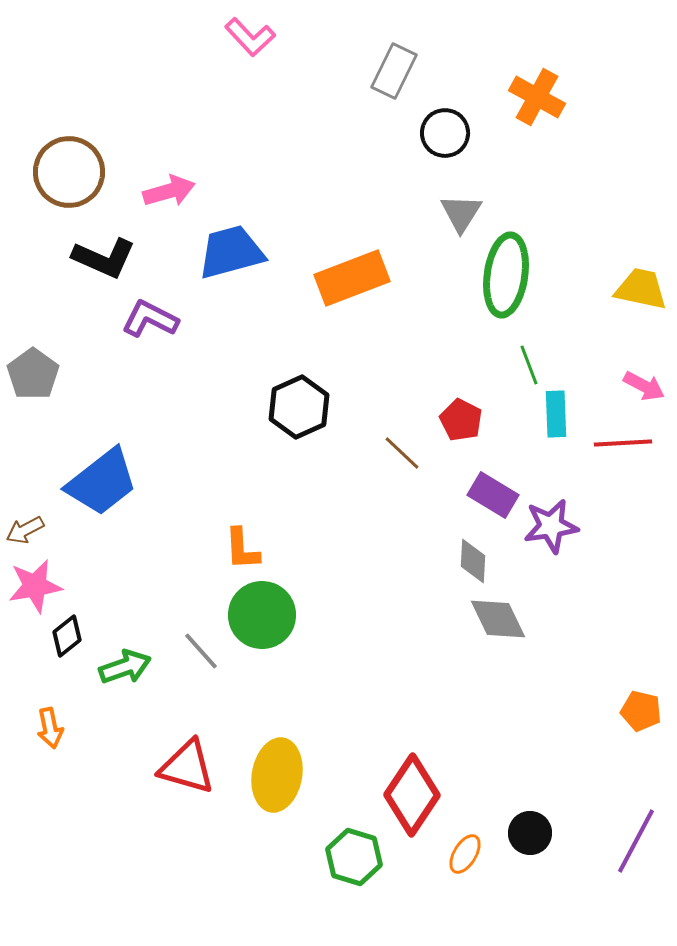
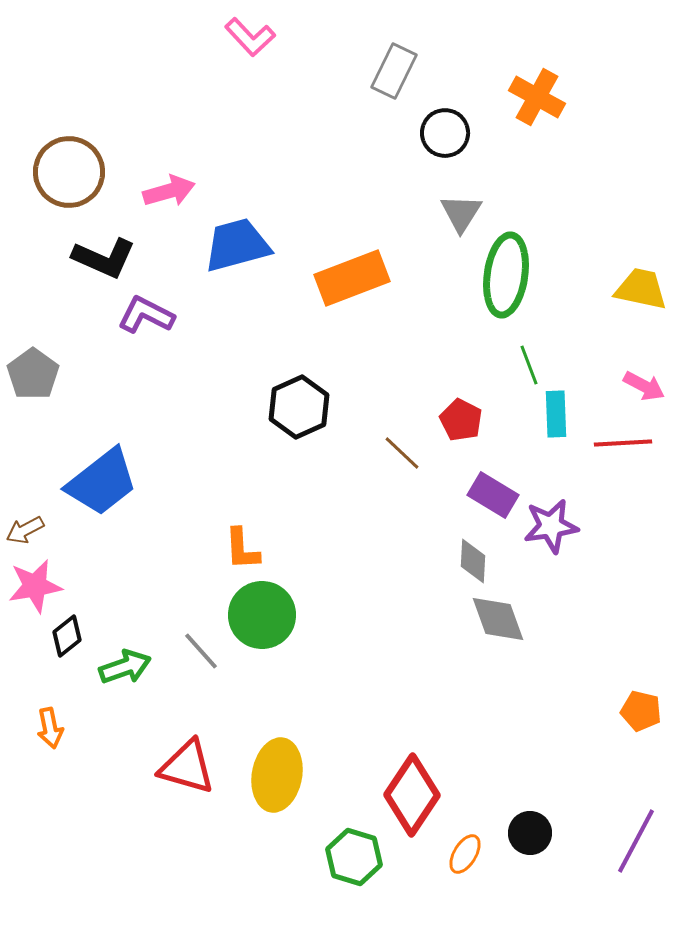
blue trapezoid at (231, 252): moved 6 px right, 7 px up
purple L-shape at (150, 319): moved 4 px left, 4 px up
gray diamond at (498, 619): rotated 6 degrees clockwise
